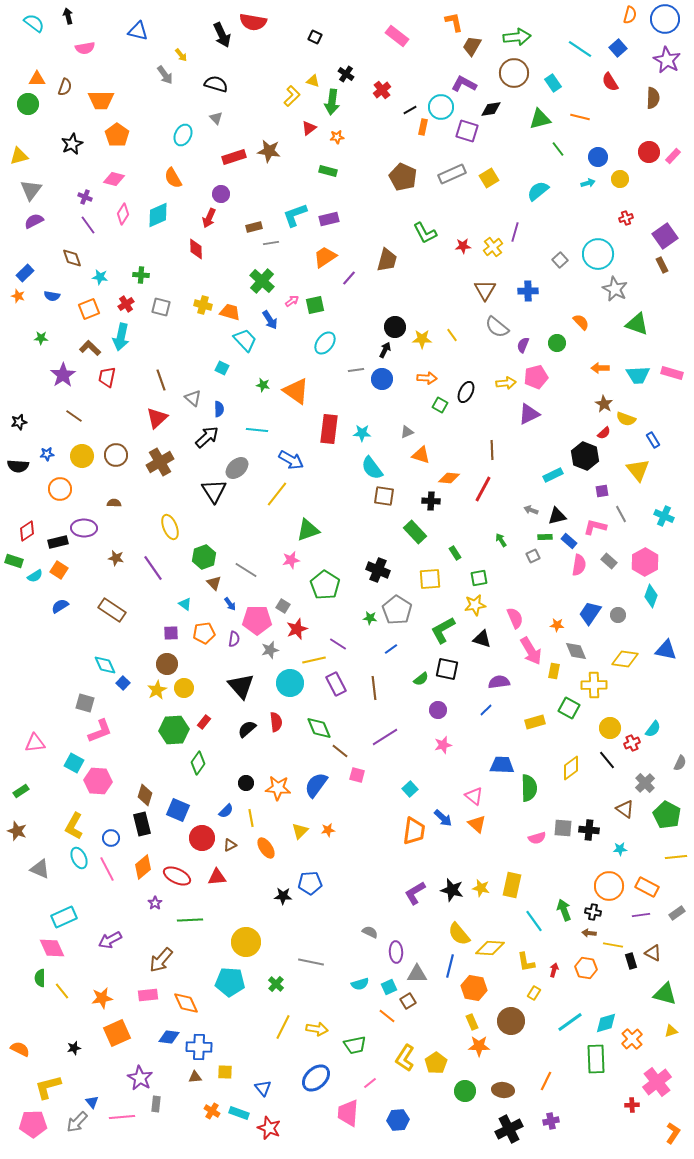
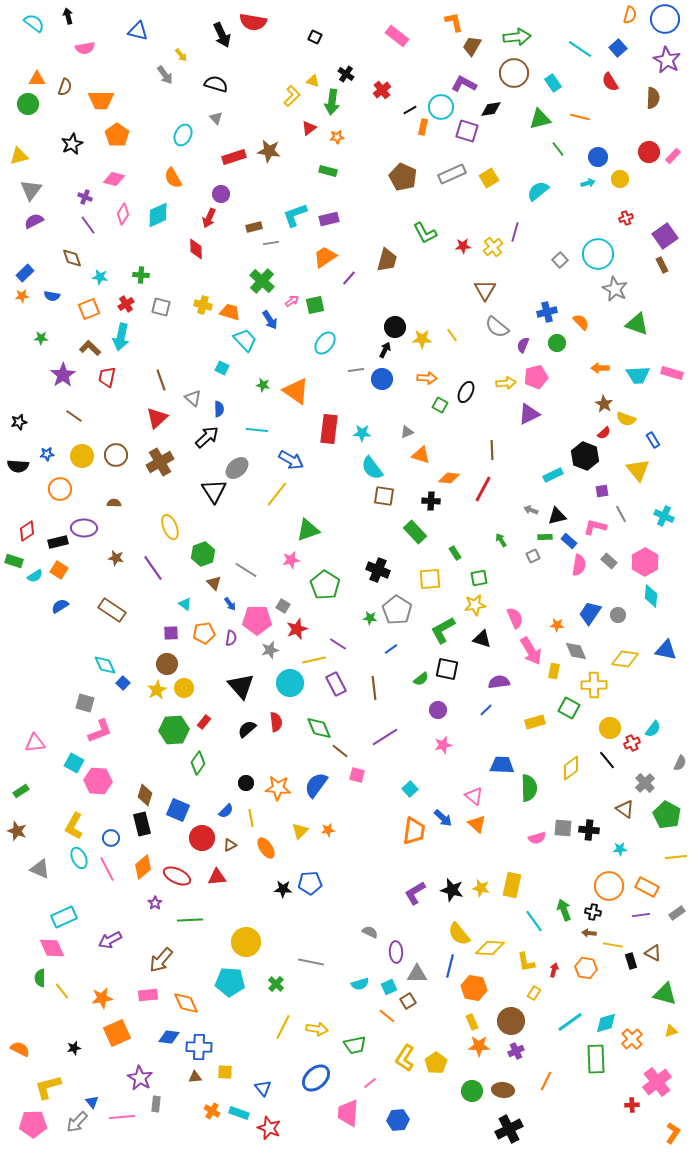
blue cross at (528, 291): moved 19 px right, 21 px down; rotated 12 degrees counterclockwise
orange star at (18, 296): moved 4 px right; rotated 24 degrees counterclockwise
green hexagon at (204, 557): moved 1 px left, 3 px up
cyan diamond at (651, 596): rotated 15 degrees counterclockwise
purple semicircle at (234, 639): moved 3 px left, 1 px up
black star at (283, 896): moved 7 px up
green circle at (465, 1091): moved 7 px right
purple cross at (551, 1121): moved 35 px left, 70 px up; rotated 14 degrees counterclockwise
